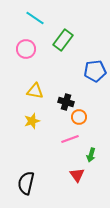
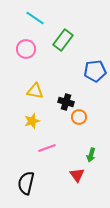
pink line: moved 23 px left, 9 px down
